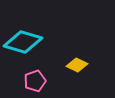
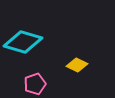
pink pentagon: moved 3 px down
